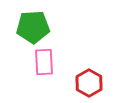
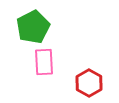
green pentagon: rotated 24 degrees counterclockwise
